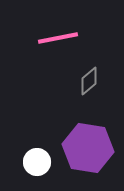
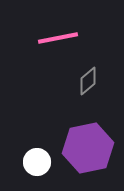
gray diamond: moved 1 px left
purple hexagon: rotated 21 degrees counterclockwise
